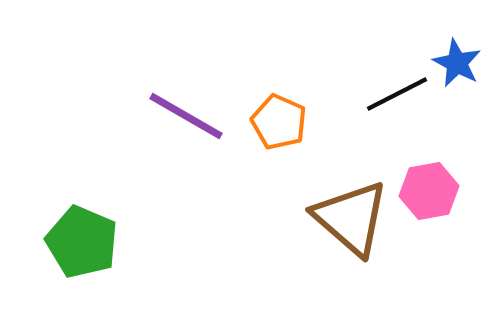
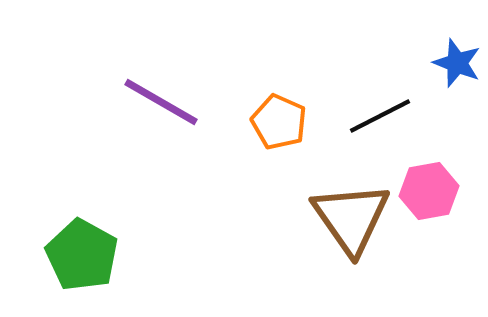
blue star: rotated 6 degrees counterclockwise
black line: moved 17 px left, 22 px down
purple line: moved 25 px left, 14 px up
brown triangle: rotated 14 degrees clockwise
green pentagon: moved 13 px down; rotated 6 degrees clockwise
